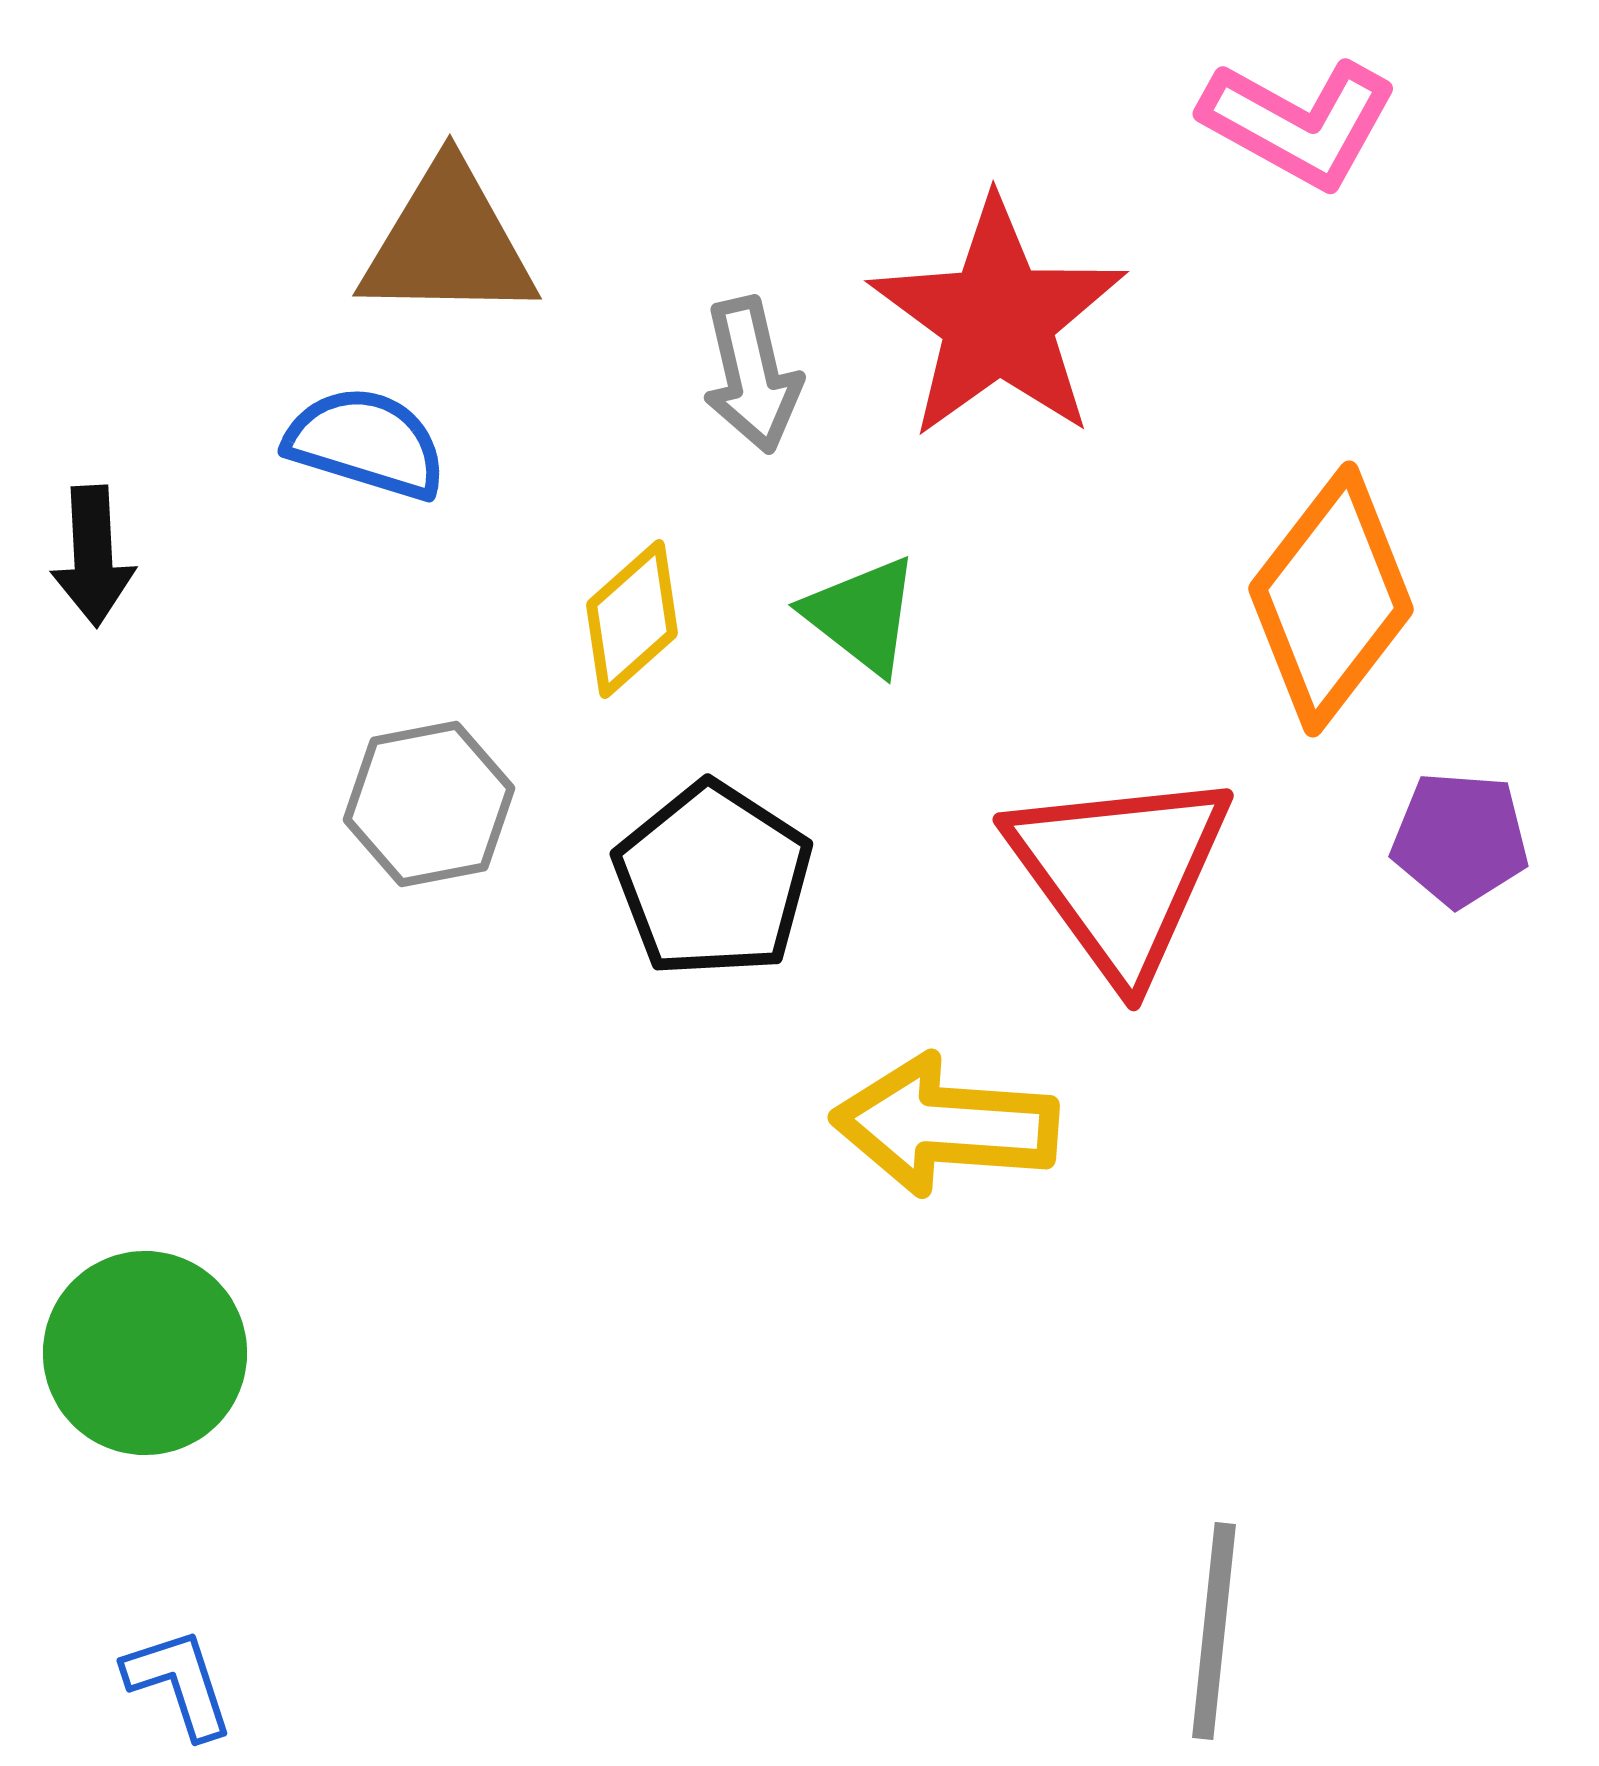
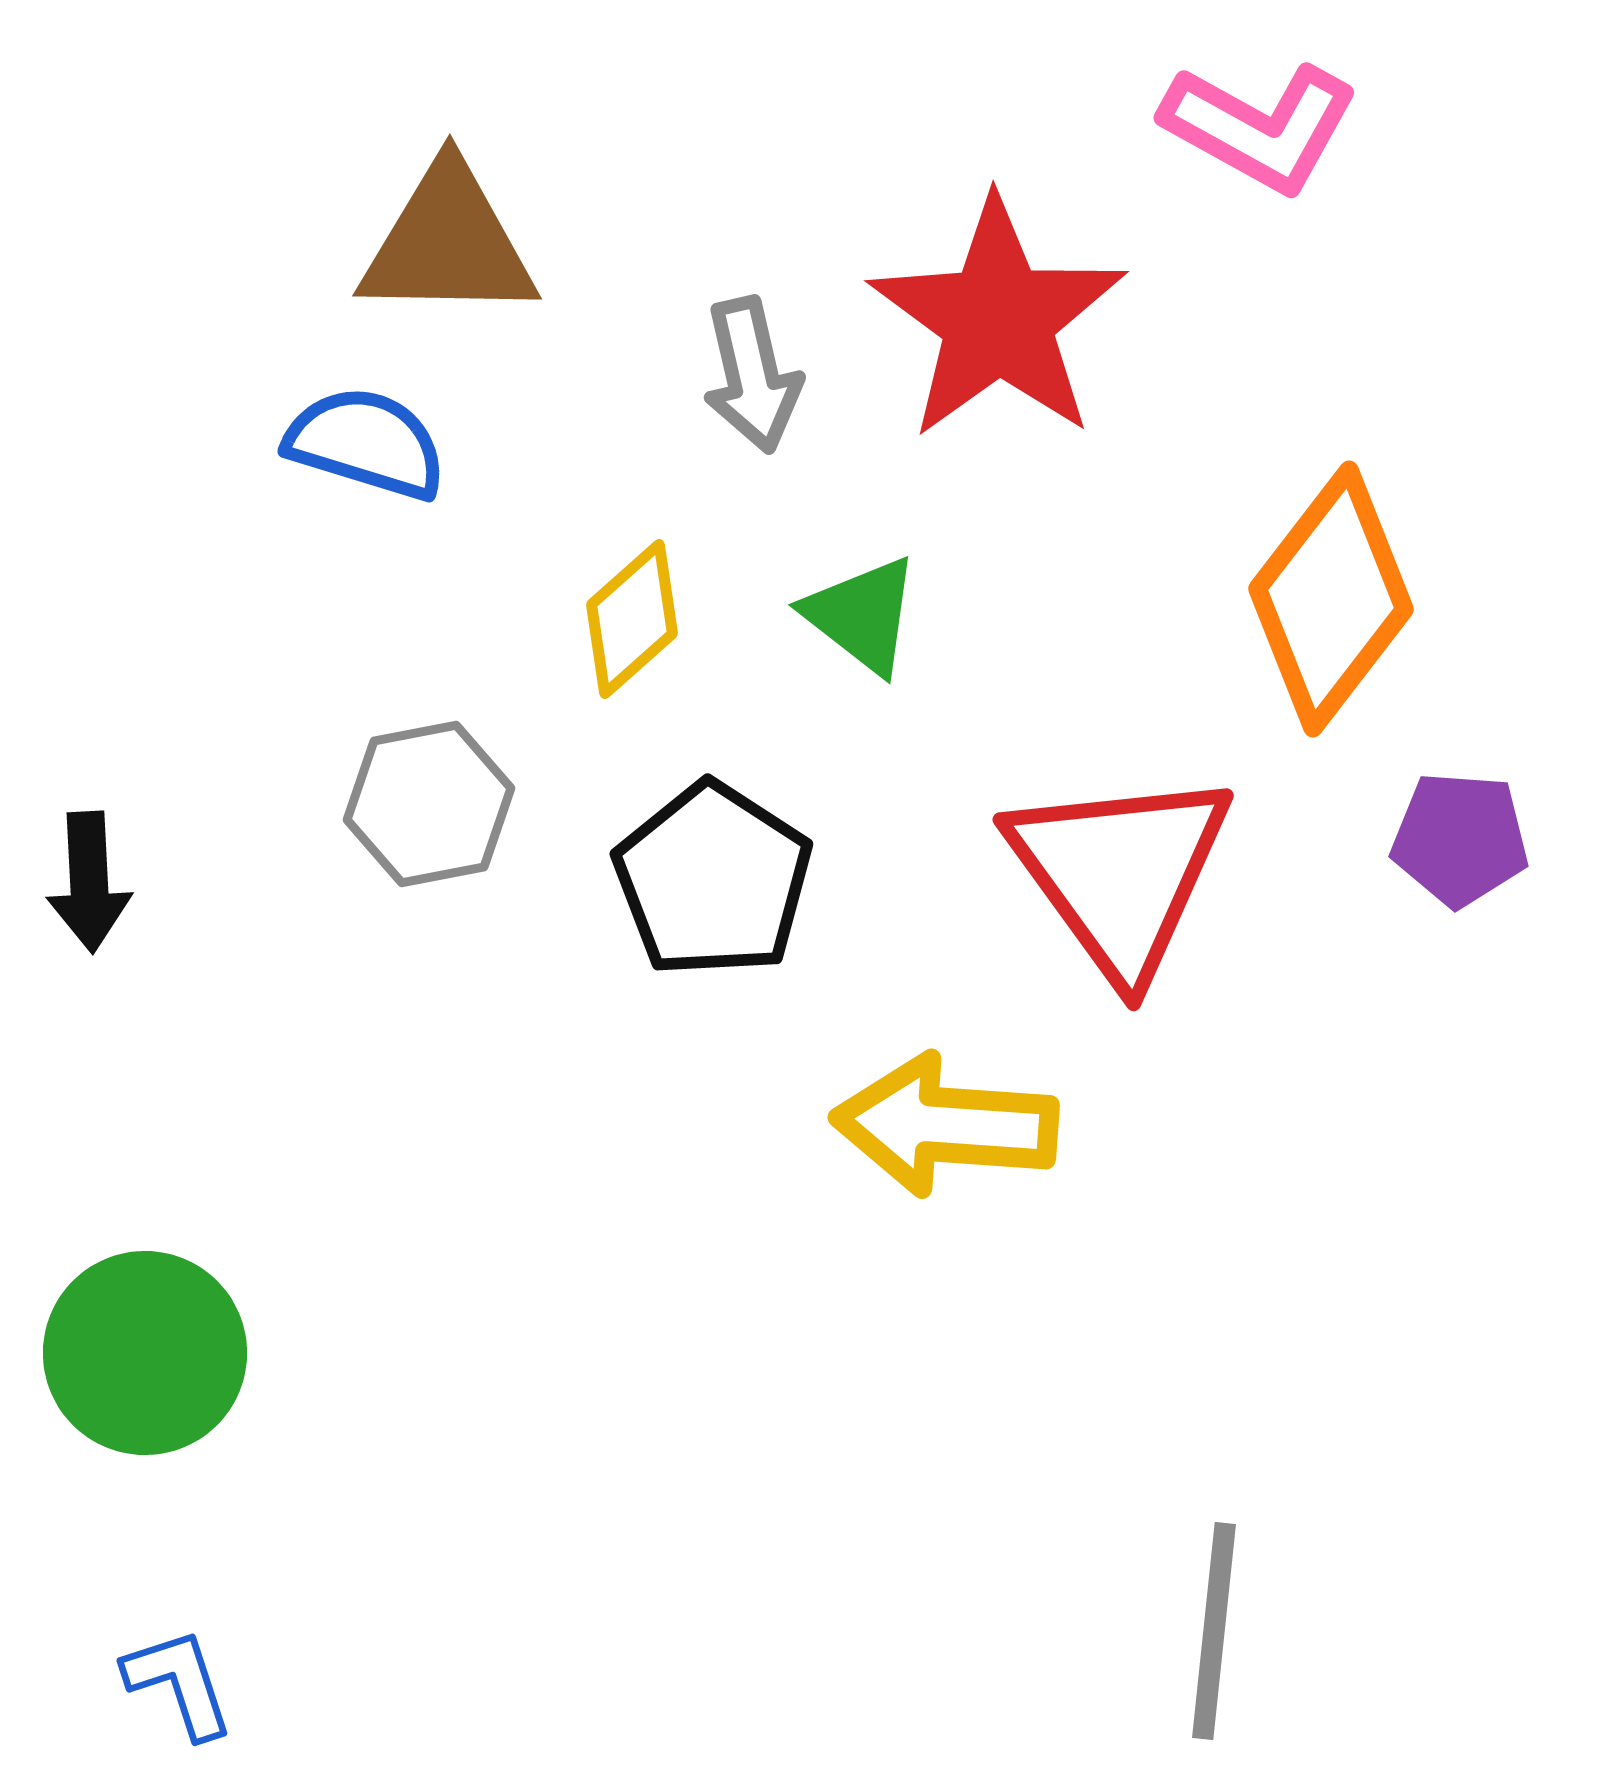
pink L-shape: moved 39 px left, 4 px down
black arrow: moved 4 px left, 326 px down
